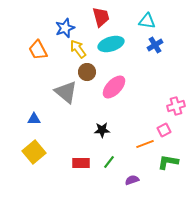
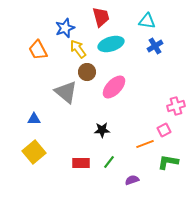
blue cross: moved 1 px down
